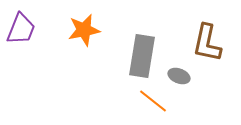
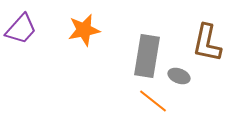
purple trapezoid: rotated 20 degrees clockwise
gray rectangle: moved 5 px right
